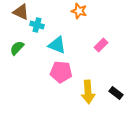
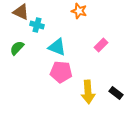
cyan triangle: moved 2 px down
